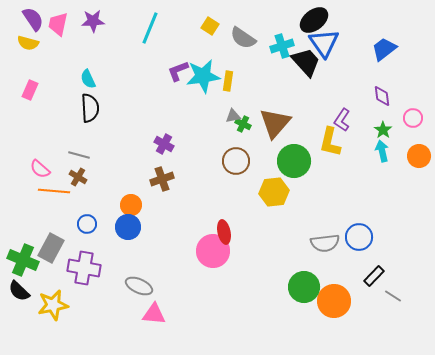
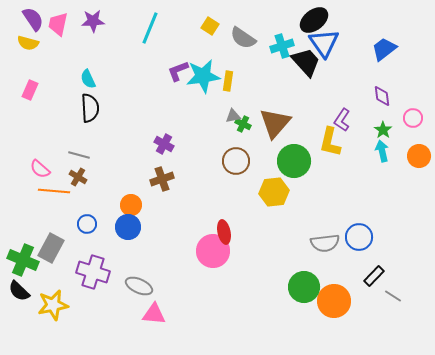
purple cross at (84, 268): moved 9 px right, 4 px down; rotated 8 degrees clockwise
